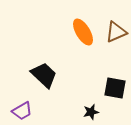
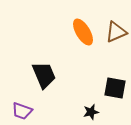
black trapezoid: rotated 24 degrees clockwise
purple trapezoid: rotated 50 degrees clockwise
